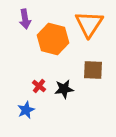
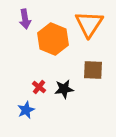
orange hexagon: rotated 8 degrees clockwise
red cross: moved 1 px down
